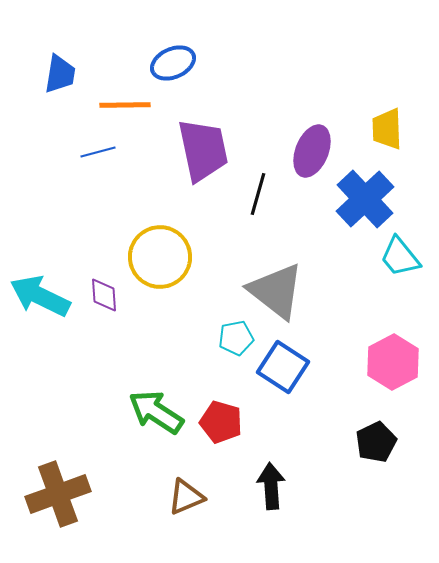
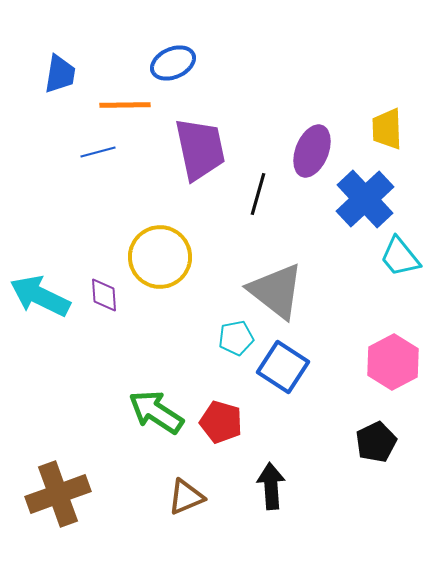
purple trapezoid: moved 3 px left, 1 px up
